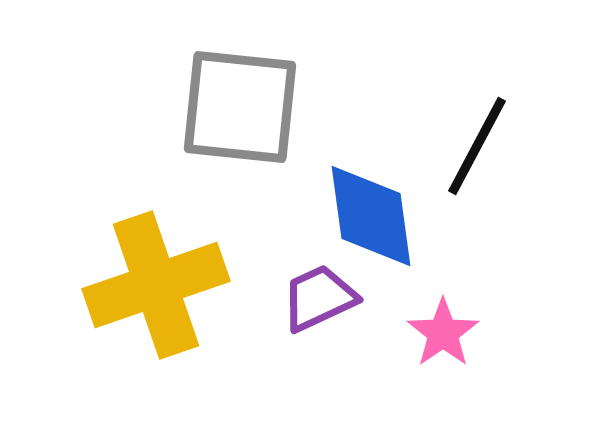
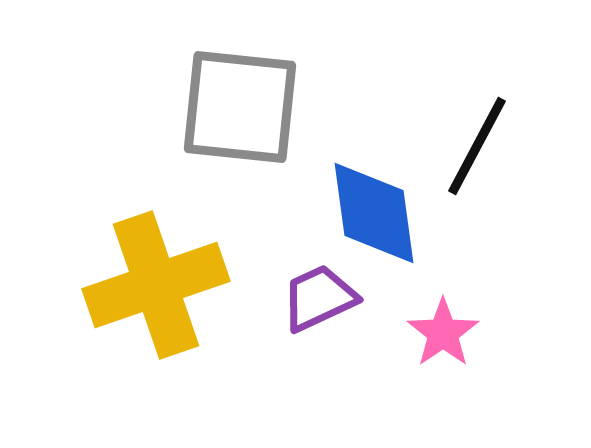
blue diamond: moved 3 px right, 3 px up
